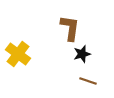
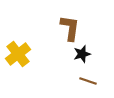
yellow cross: rotated 15 degrees clockwise
